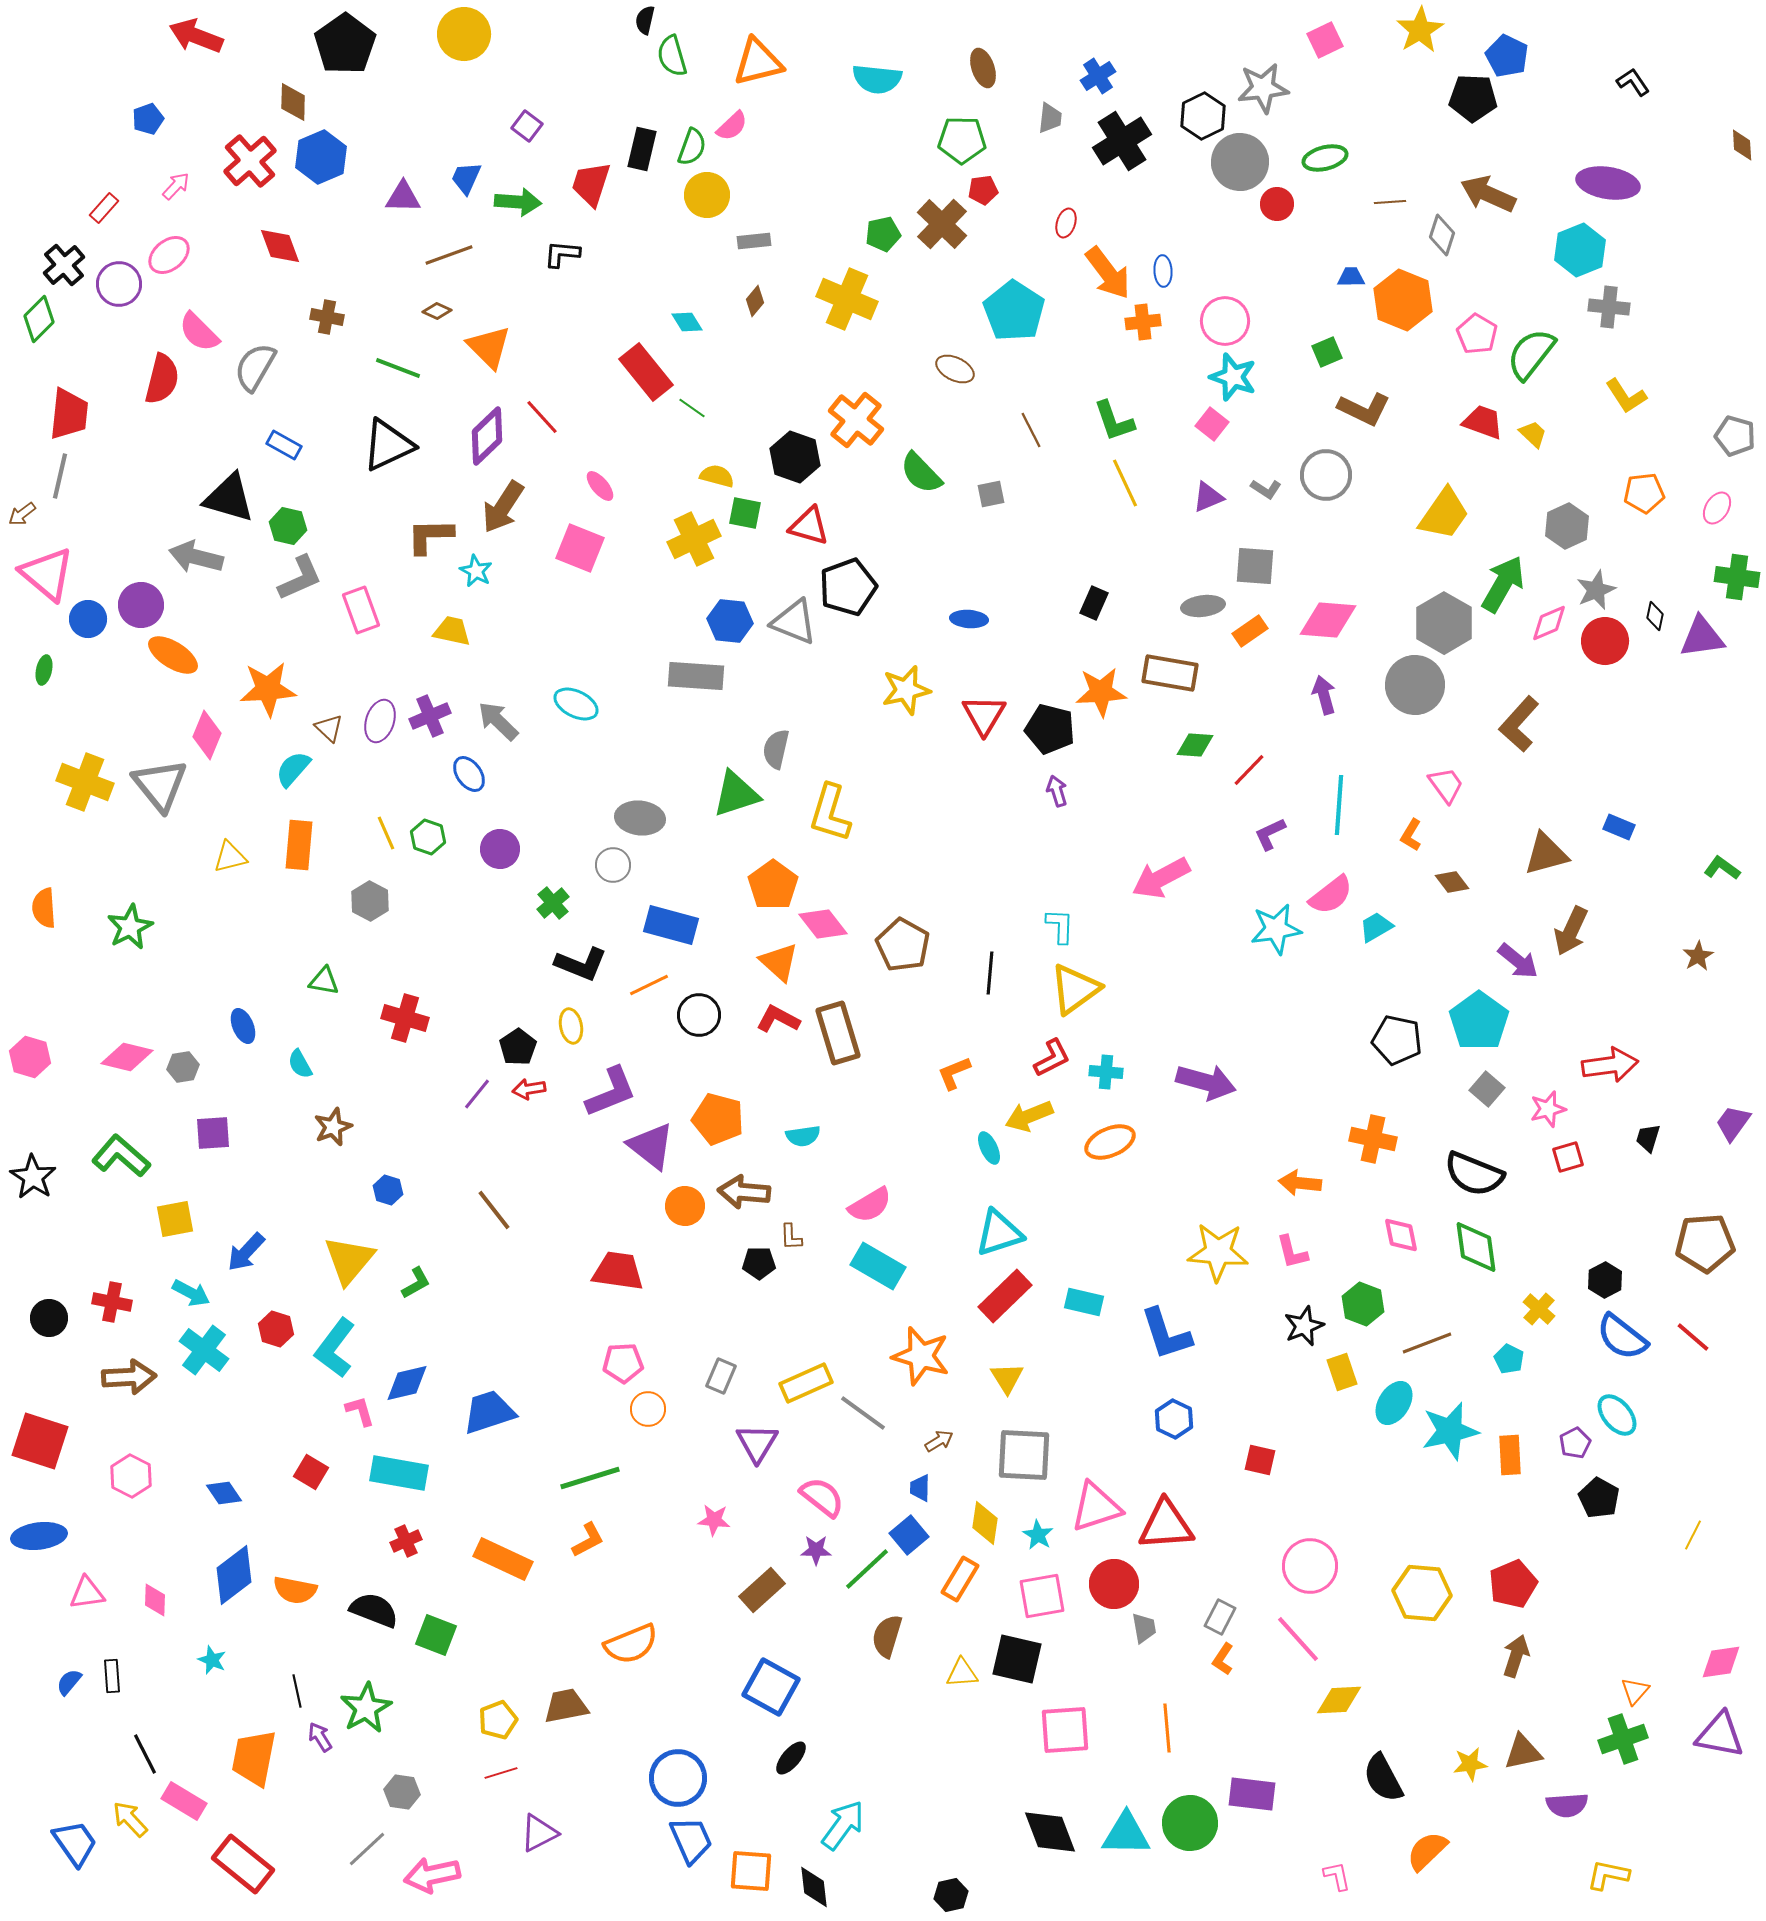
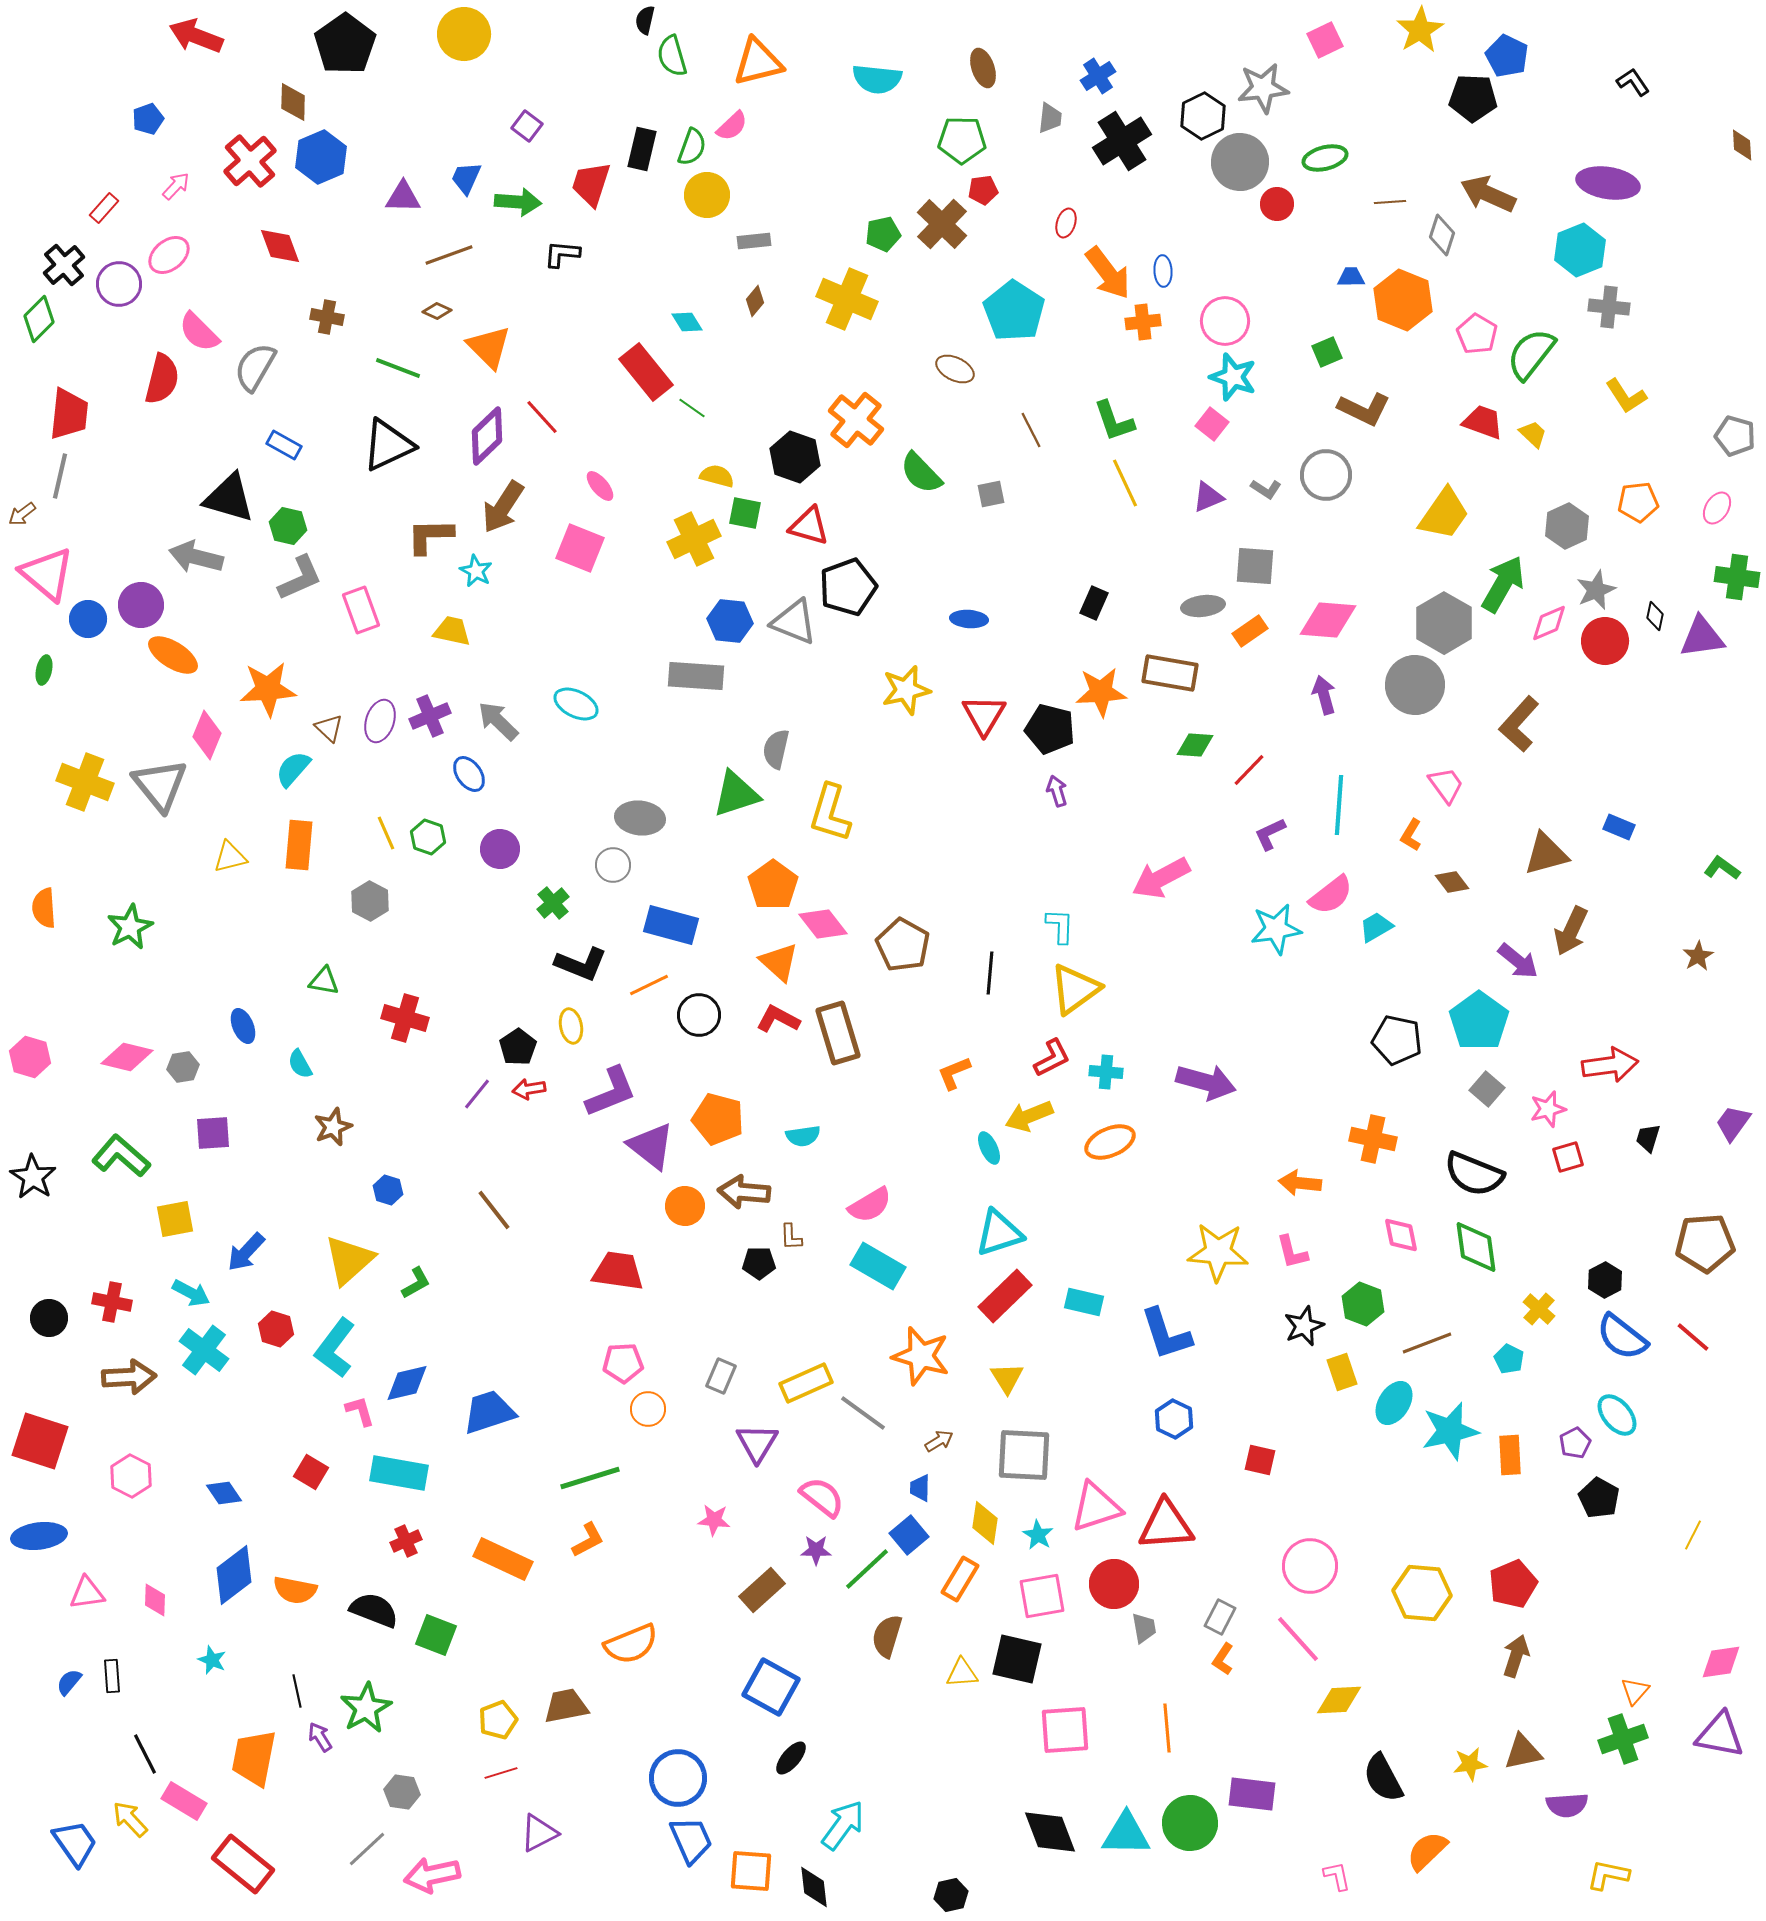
orange pentagon at (1644, 493): moved 6 px left, 9 px down
yellow triangle at (349, 1260): rotated 8 degrees clockwise
